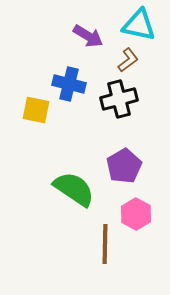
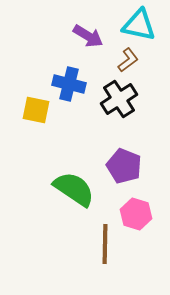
black cross: rotated 18 degrees counterclockwise
purple pentagon: rotated 20 degrees counterclockwise
pink hexagon: rotated 12 degrees counterclockwise
